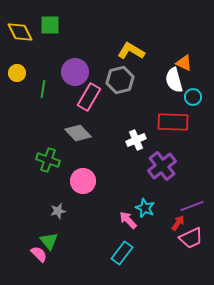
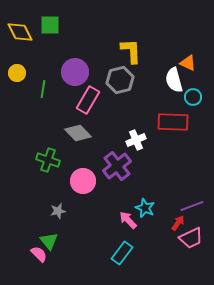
yellow L-shape: rotated 56 degrees clockwise
orange triangle: moved 4 px right
pink rectangle: moved 1 px left, 3 px down
purple cross: moved 45 px left
